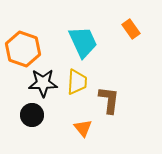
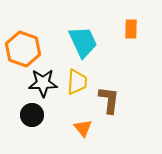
orange rectangle: rotated 36 degrees clockwise
